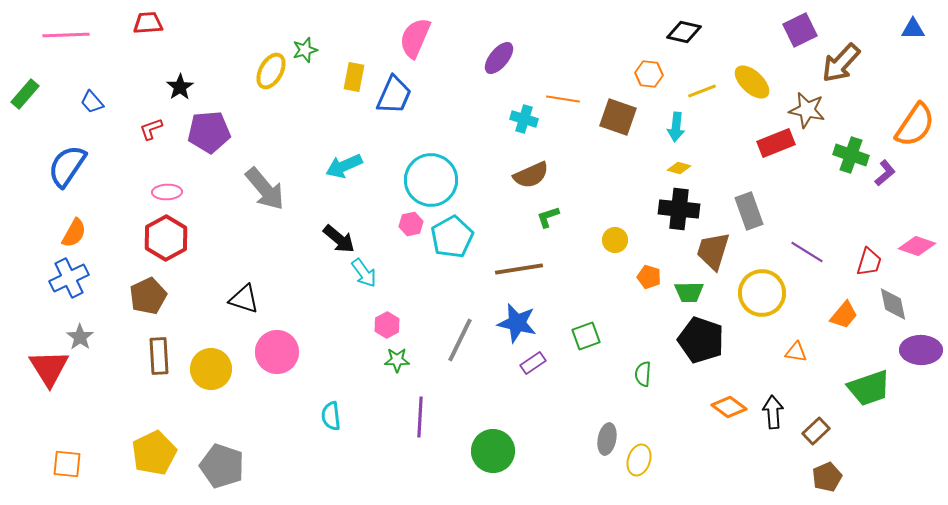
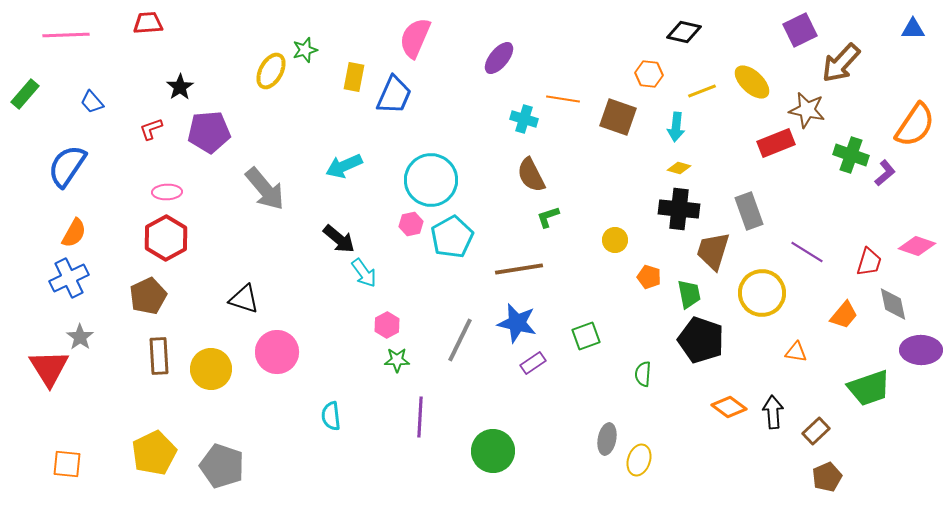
brown semicircle at (531, 175): rotated 87 degrees clockwise
green trapezoid at (689, 292): moved 2 px down; rotated 100 degrees counterclockwise
